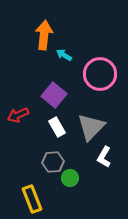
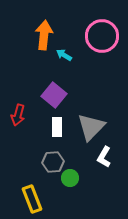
pink circle: moved 2 px right, 38 px up
red arrow: rotated 50 degrees counterclockwise
white rectangle: rotated 30 degrees clockwise
